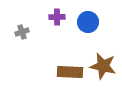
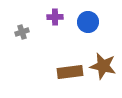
purple cross: moved 2 px left
brown rectangle: rotated 10 degrees counterclockwise
